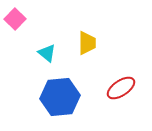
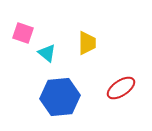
pink square: moved 8 px right, 14 px down; rotated 25 degrees counterclockwise
